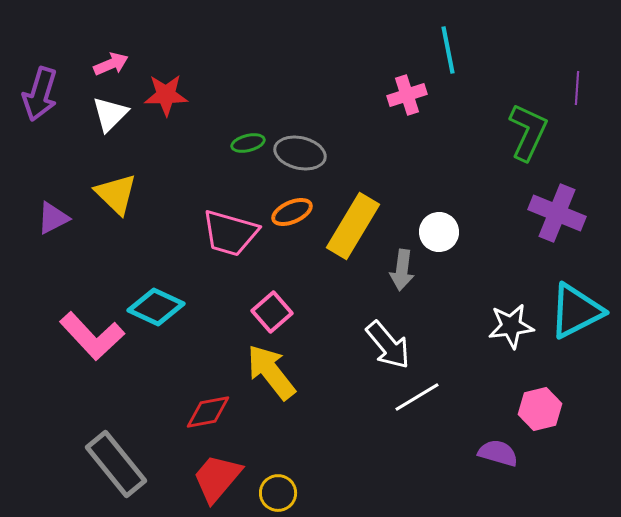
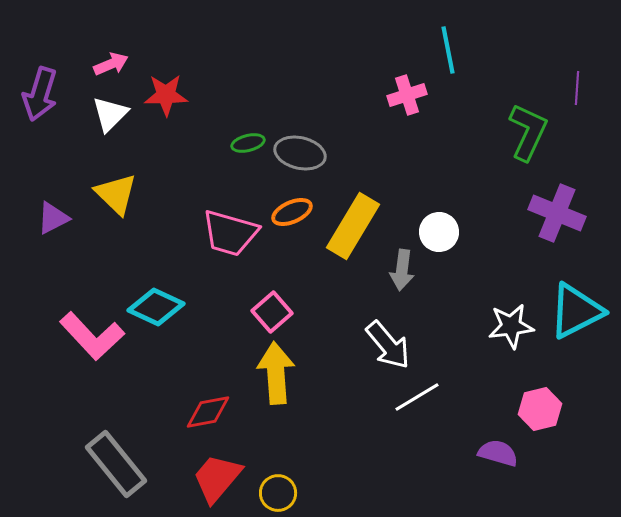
yellow arrow: moved 5 px right, 1 px down; rotated 34 degrees clockwise
